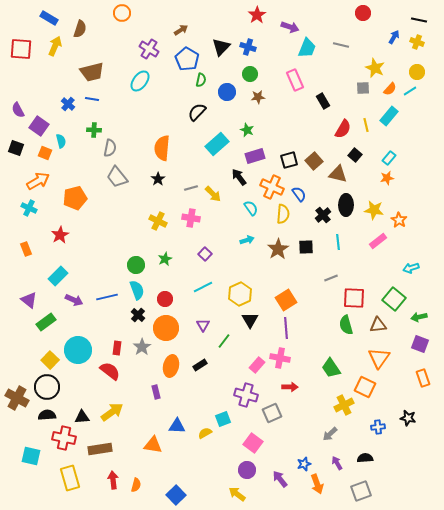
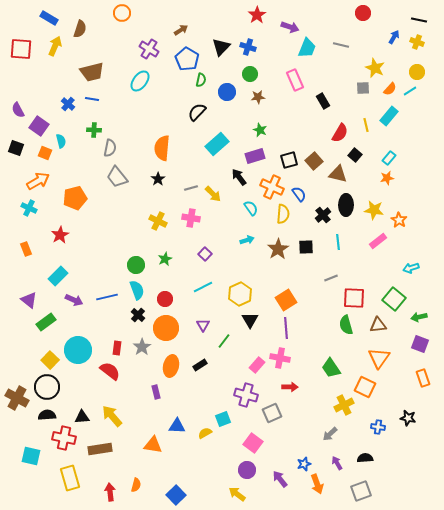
red semicircle at (343, 129): moved 3 px left, 4 px down
green star at (247, 130): moved 13 px right
yellow arrow at (112, 412): moved 4 px down; rotated 95 degrees counterclockwise
blue cross at (378, 427): rotated 16 degrees clockwise
red arrow at (113, 480): moved 3 px left, 12 px down
